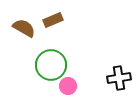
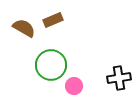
pink circle: moved 6 px right
